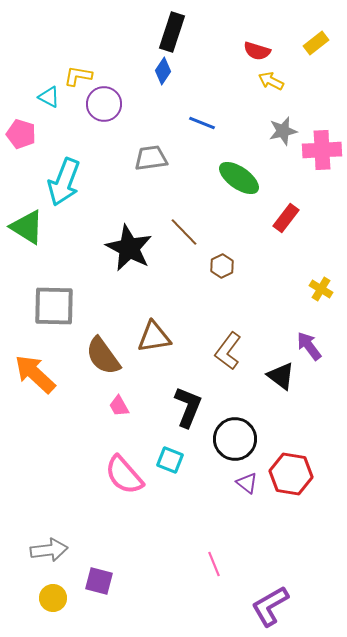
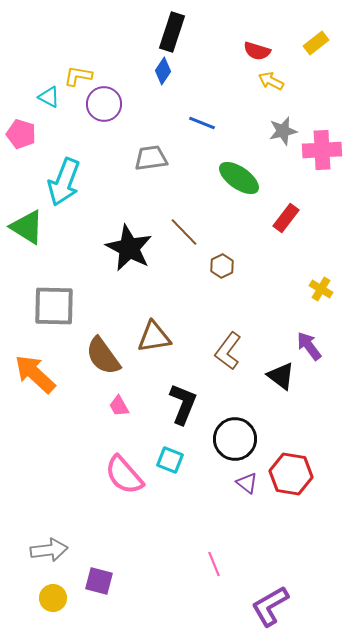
black L-shape: moved 5 px left, 3 px up
